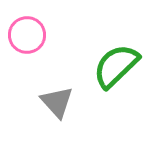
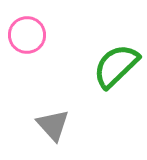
gray triangle: moved 4 px left, 23 px down
